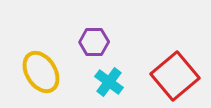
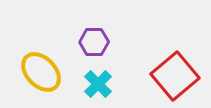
yellow ellipse: rotated 12 degrees counterclockwise
cyan cross: moved 11 px left, 2 px down; rotated 8 degrees clockwise
